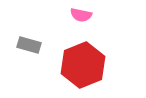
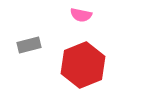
gray rectangle: rotated 30 degrees counterclockwise
